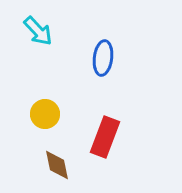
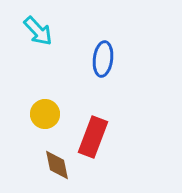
blue ellipse: moved 1 px down
red rectangle: moved 12 px left
